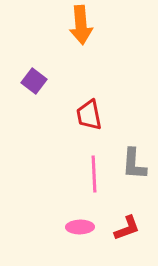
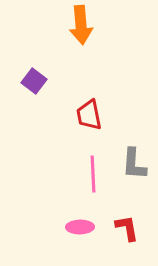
pink line: moved 1 px left
red L-shape: rotated 80 degrees counterclockwise
